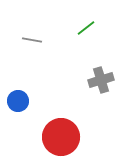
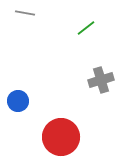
gray line: moved 7 px left, 27 px up
